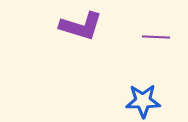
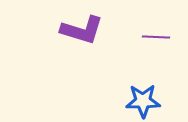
purple L-shape: moved 1 px right, 4 px down
